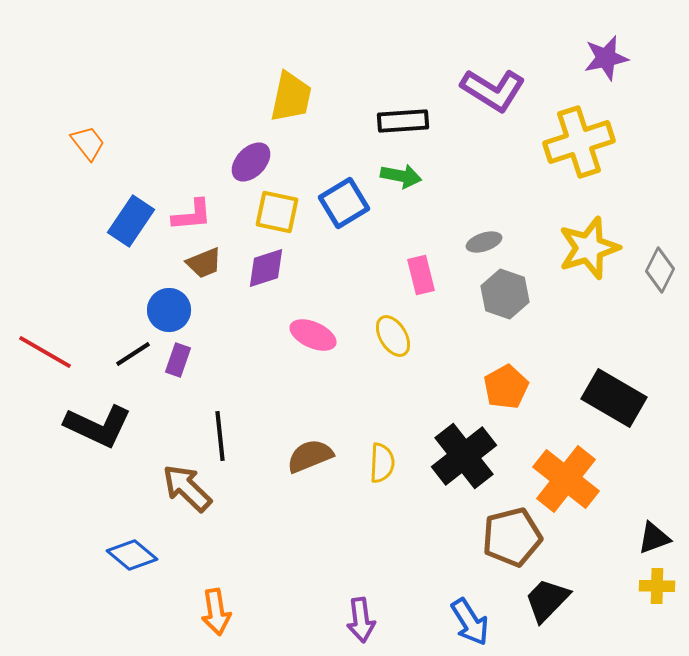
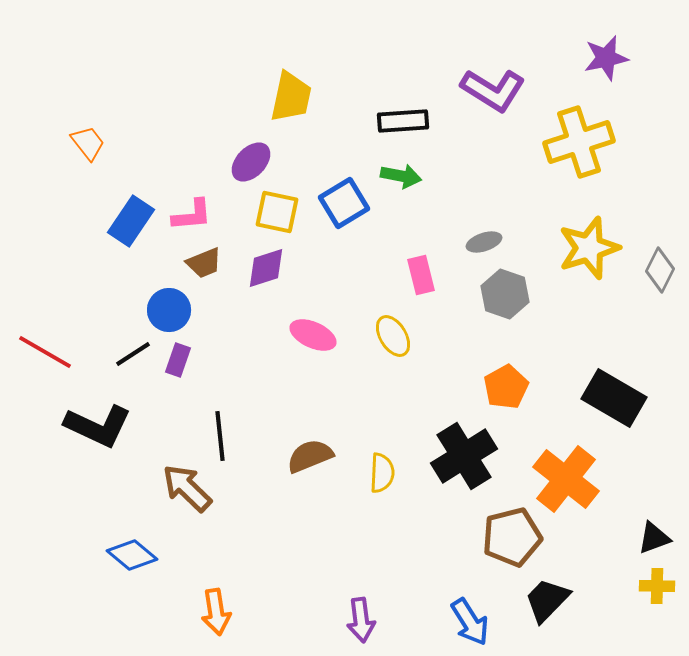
black cross at (464, 456): rotated 6 degrees clockwise
yellow semicircle at (382, 463): moved 10 px down
